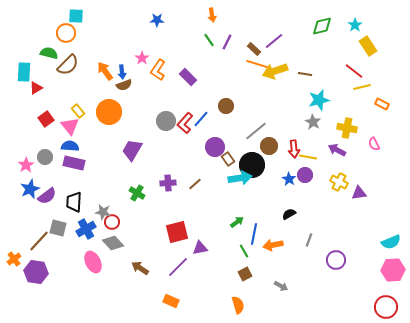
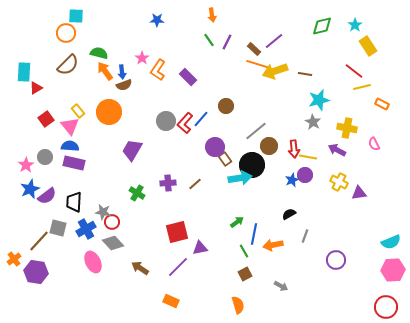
green semicircle at (49, 53): moved 50 px right
brown rectangle at (228, 159): moved 3 px left
blue star at (289, 179): moved 3 px right, 1 px down; rotated 16 degrees clockwise
gray line at (309, 240): moved 4 px left, 4 px up
